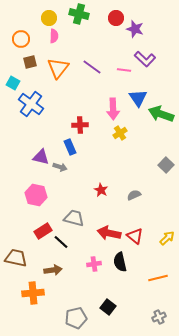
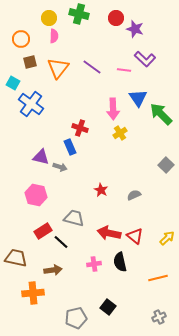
green arrow: rotated 25 degrees clockwise
red cross: moved 3 px down; rotated 21 degrees clockwise
